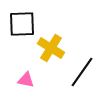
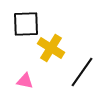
black square: moved 4 px right
pink triangle: moved 1 px left, 1 px down
